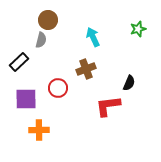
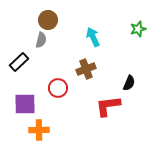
purple square: moved 1 px left, 5 px down
